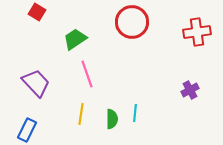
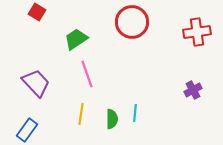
green trapezoid: moved 1 px right
purple cross: moved 3 px right
blue rectangle: rotated 10 degrees clockwise
